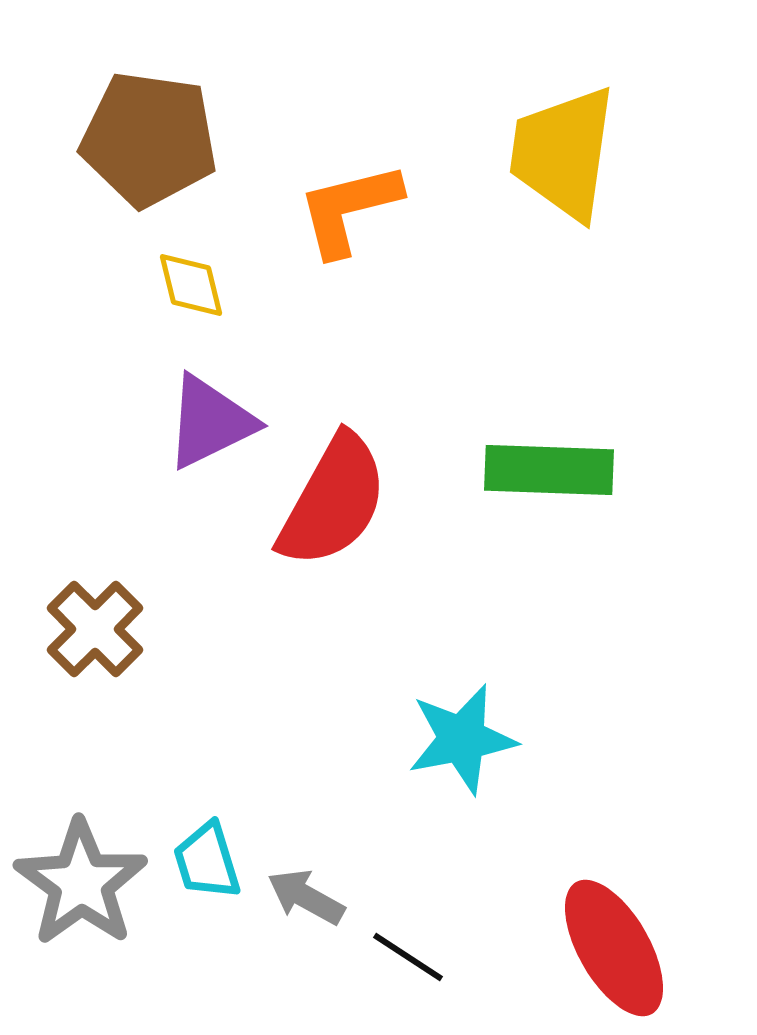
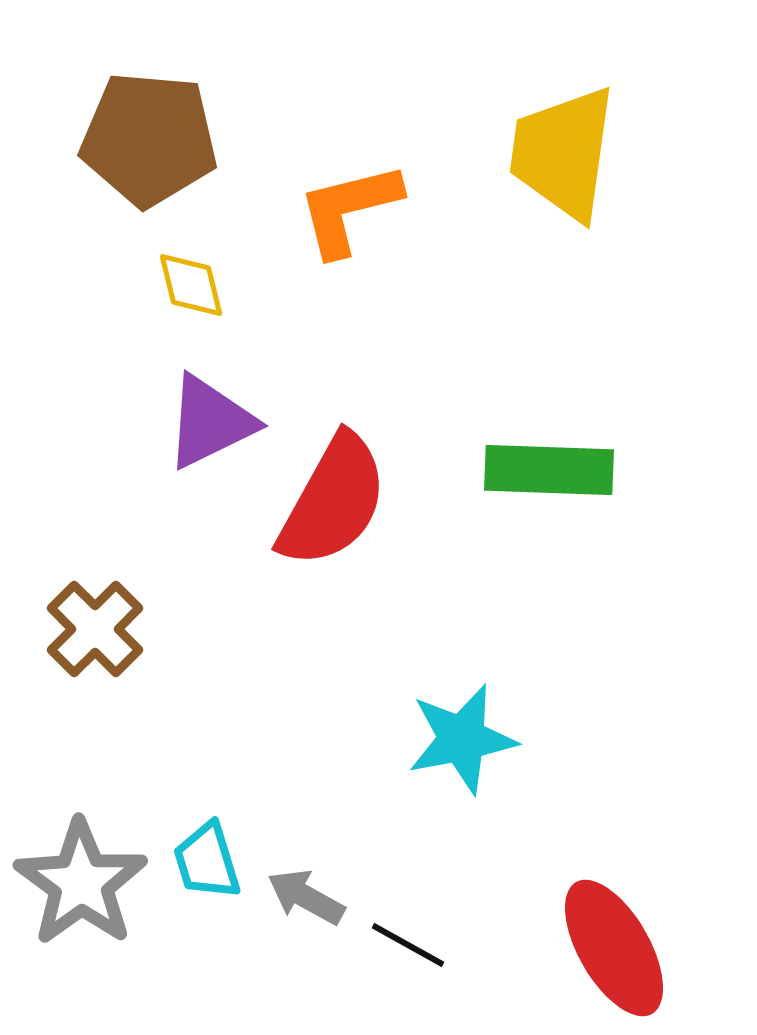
brown pentagon: rotated 3 degrees counterclockwise
black line: moved 12 px up; rotated 4 degrees counterclockwise
